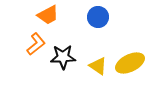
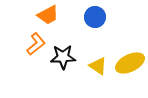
blue circle: moved 3 px left
